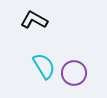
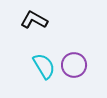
purple circle: moved 8 px up
